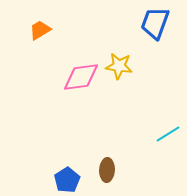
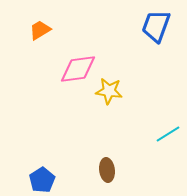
blue trapezoid: moved 1 px right, 3 px down
yellow star: moved 10 px left, 25 px down
pink diamond: moved 3 px left, 8 px up
brown ellipse: rotated 10 degrees counterclockwise
blue pentagon: moved 25 px left
